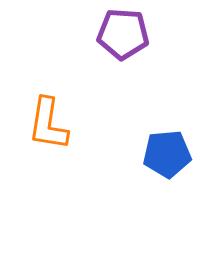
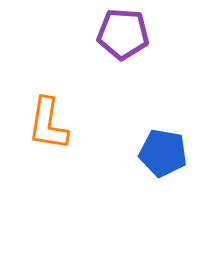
blue pentagon: moved 4 px left, 1 px up; rotated 15 degrees clockwise
